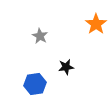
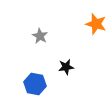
orange star: rotated 20 degrees counterclockwise
blue hexagon: rotated 20 degrees clockwise
